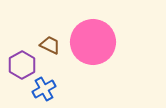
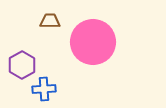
brown trapezoid: moved 24 px up; rotated 25 degrees counterclockwise
blue cross: rotated 25 degrees clockwise
